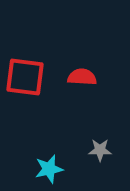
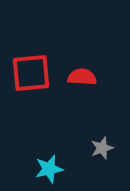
red square: moved 6 px right, 4 px up; rotated 12 degrees counterclockwise
gray star: moved 2 px right, 2 px up; rotated 20 degrees counterclockwise
